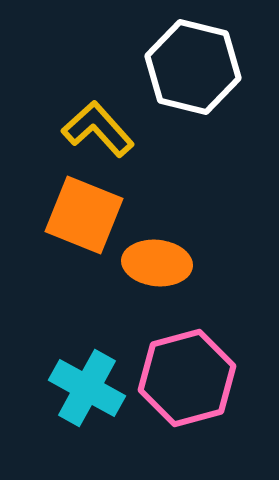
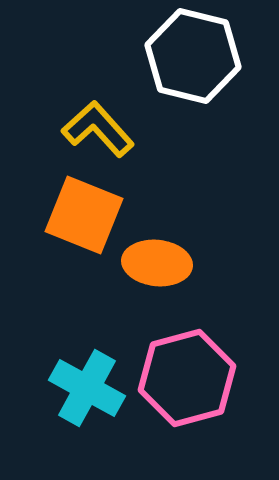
white hexagon: moved 11 px up
